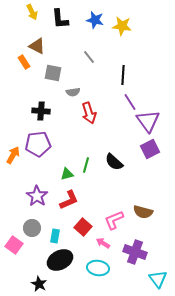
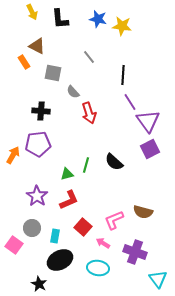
blue star: moved 3 px right, 1 px up
gray semicircle: rotated 56 degrees clockwise
